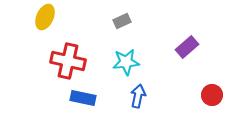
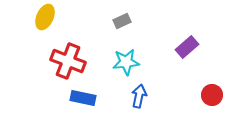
red cross: rotated 8 degrees clockwise
blue arrow: moved 1 px right
